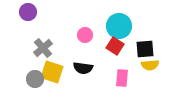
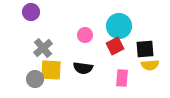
purple circle: moved 3 px right
red square: rotated 30 degrees clockwise
yellow square: moved 1 px left, 2 px up; rotated 15 degrees counterclockwise
